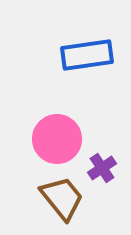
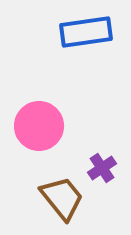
blue rectangle: moved 1 px left, 23 px up
pink circle: moved 18 px left, 13 px up
